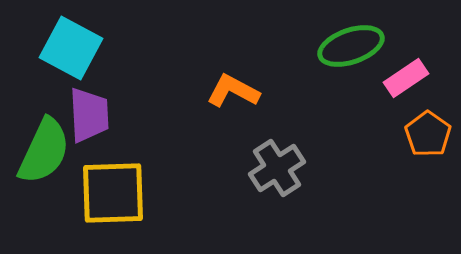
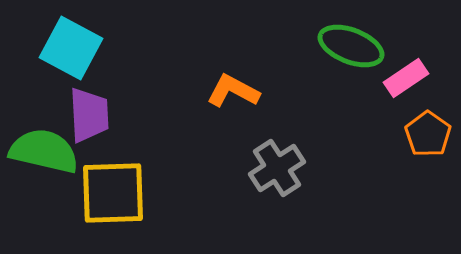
green ellipse: rotated 40 degrees clockwise
green semicircle: rotated 102 degrees counterclockwise
